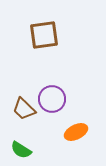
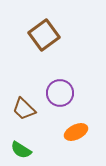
brown square: rotated 28 degrees counterclockwise
purple circle: moved 8 px right, 6 px up
